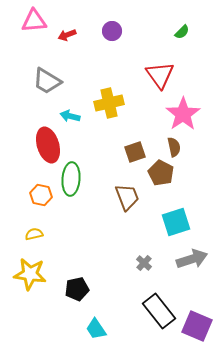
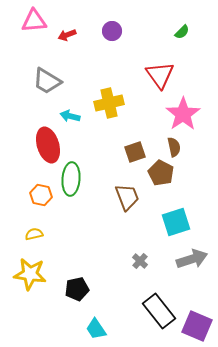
gray cross: moved 4 px left, 2 px up
